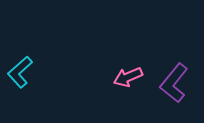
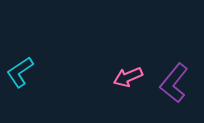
cyan L-shape: rotated 8 degrees clockwise
